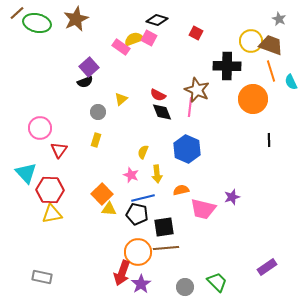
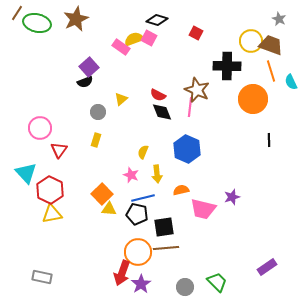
brown line at (17, 13): rotated 14 degrees counterclockwise
red hexagon at (50, 190): rotated 24 degrees clockwise
